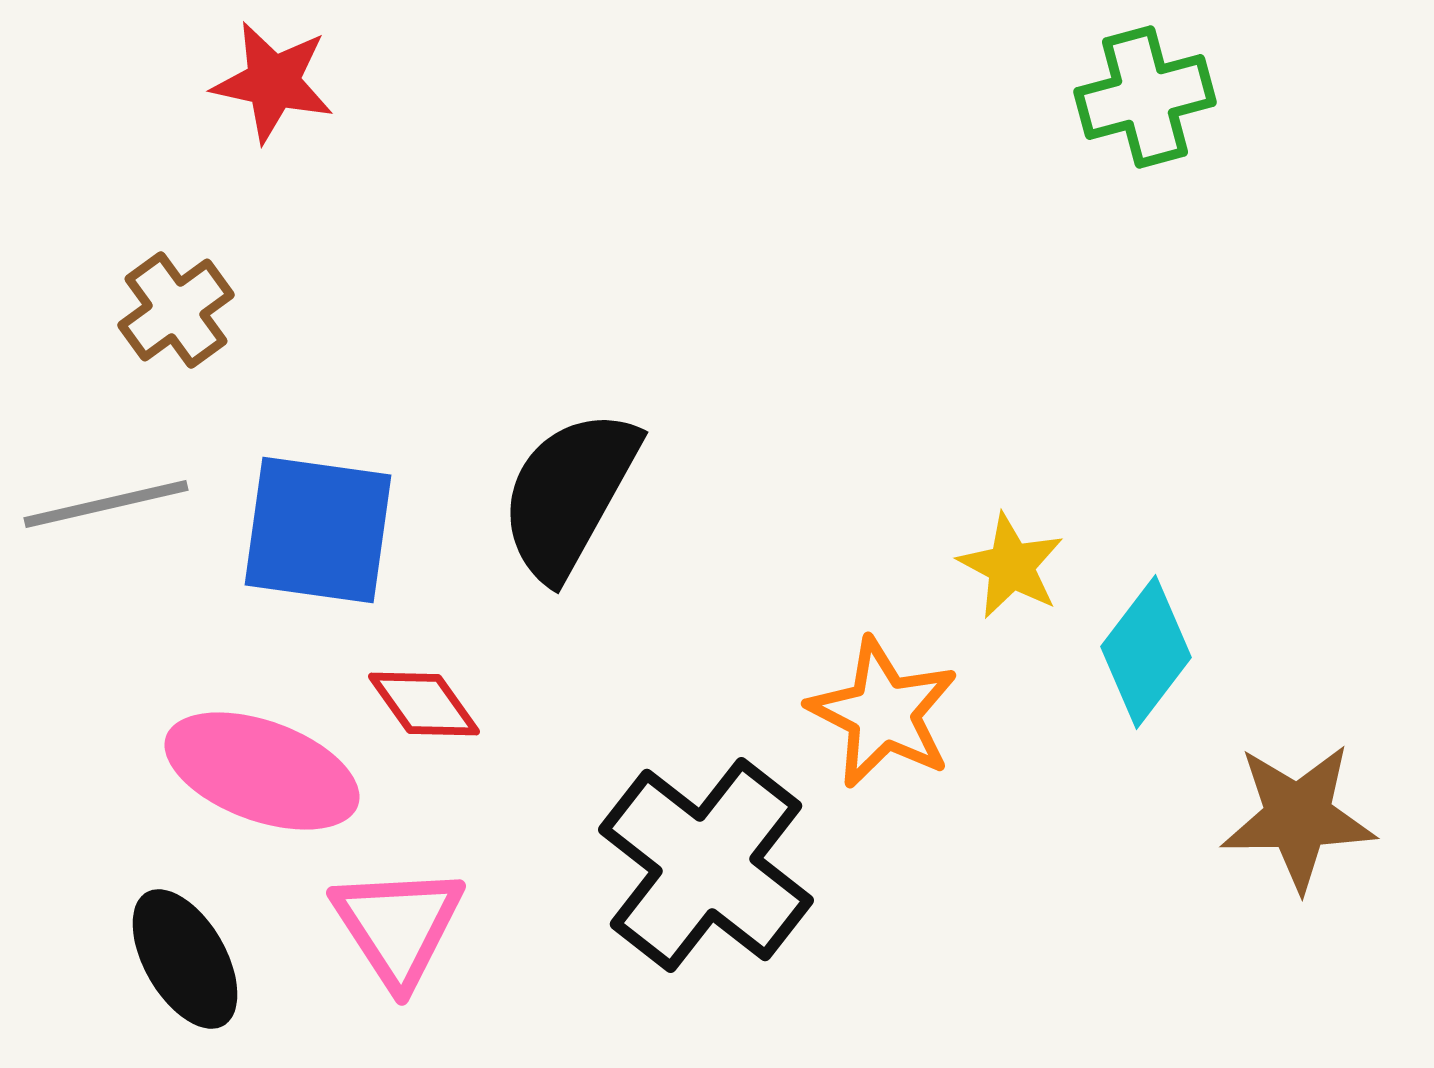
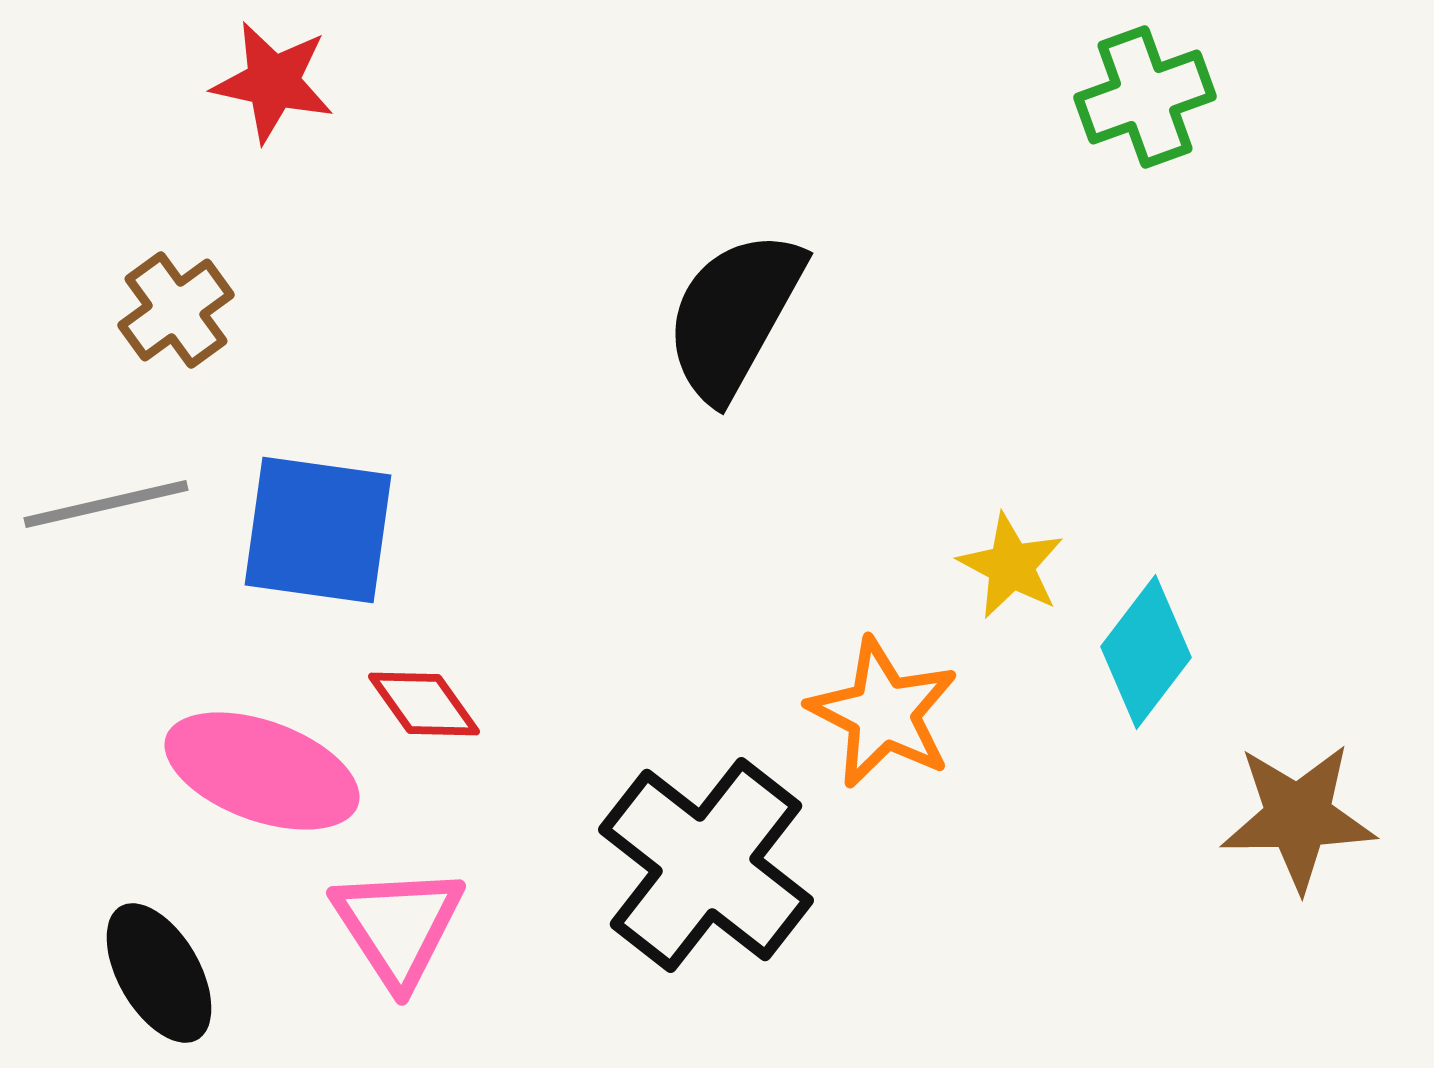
green cross: rotated 5 degrees counterclockwise
black semicircle: moved 165 px right, 179 px up
black ellipse: moved 26 px left, 14 px down
